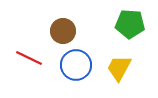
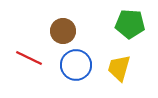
yellow trapezoid: rotated 12 degrees counterclockwise
